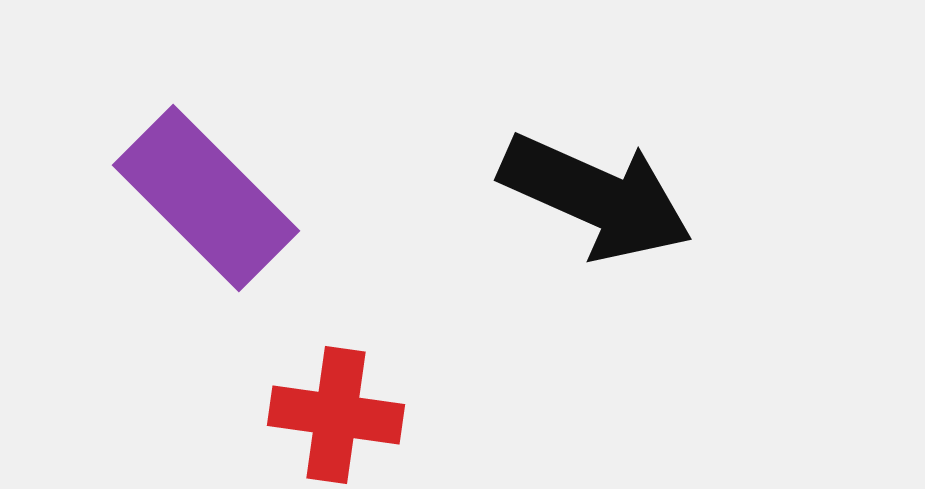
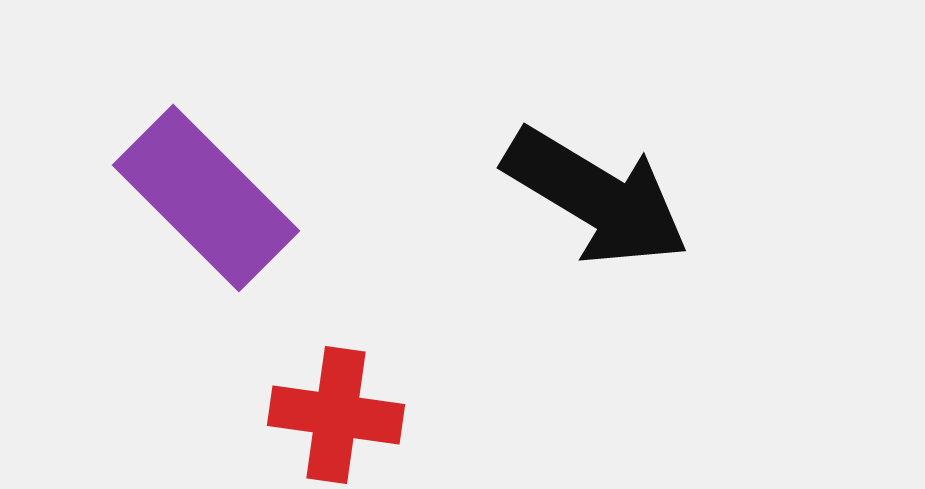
black arrow: rotated 7 degrees clockwise
